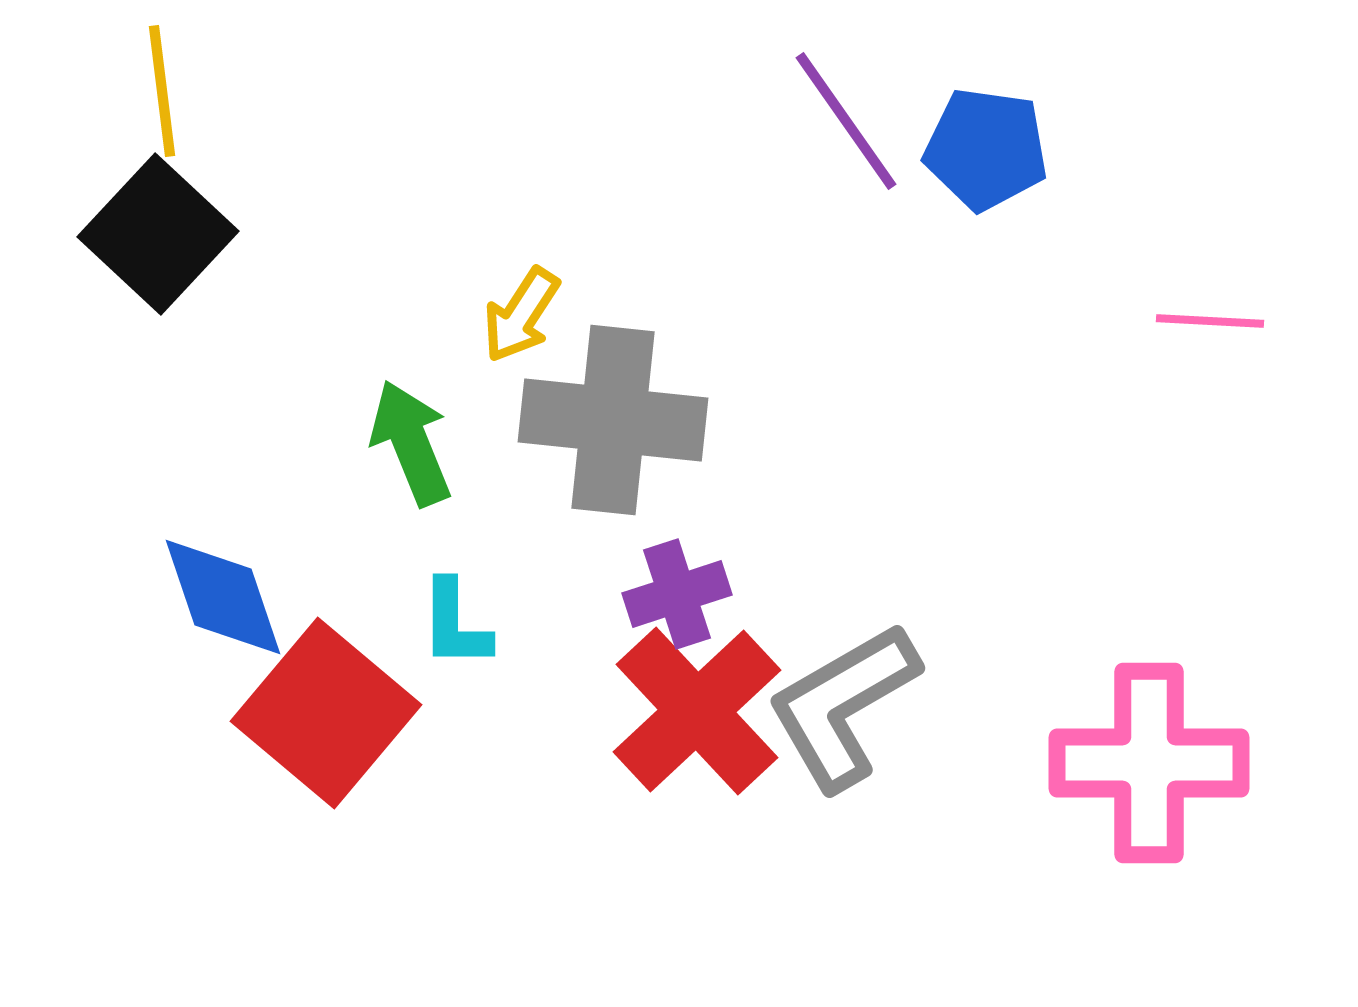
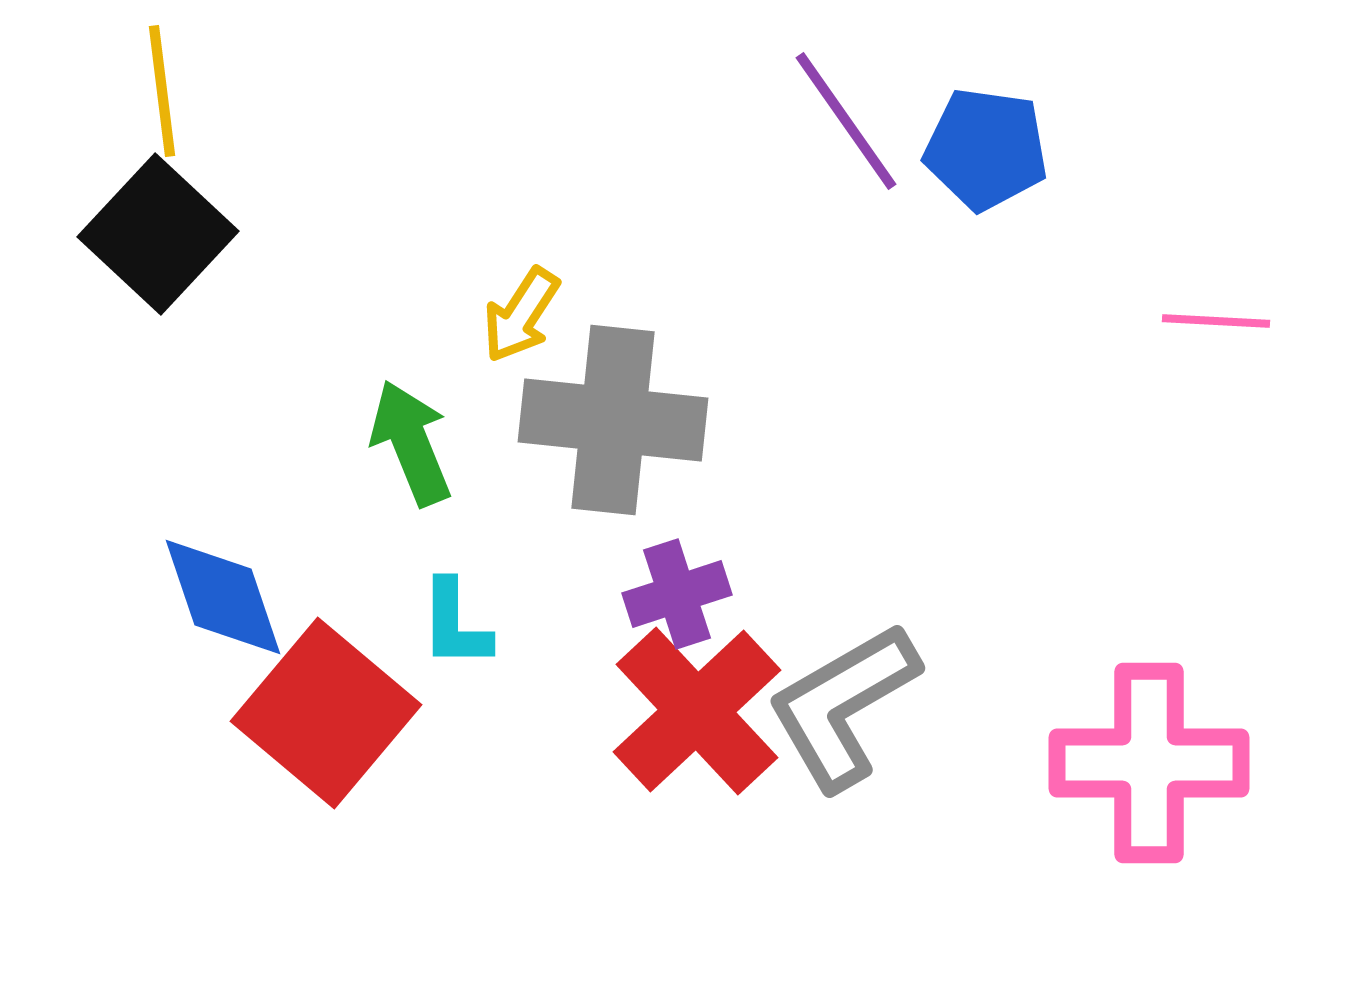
pink line: moved 6 px right
